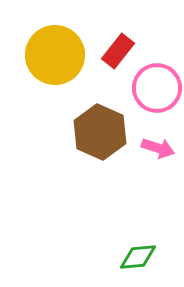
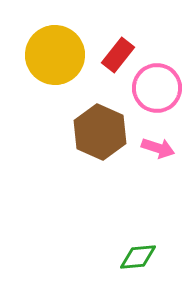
red rectangle: moved 4 px down
